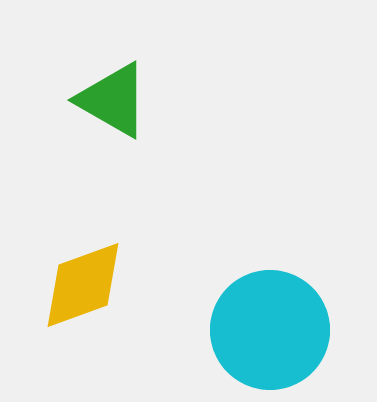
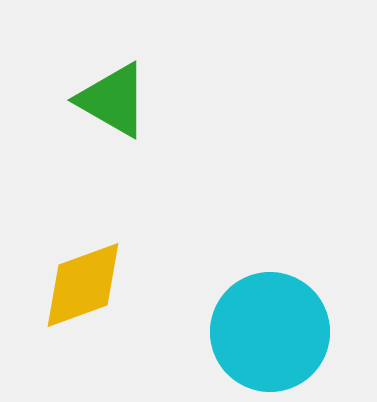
cyan circle: moved 2 px down
